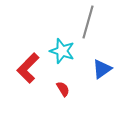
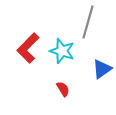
red L-shape: moved 20 px up
